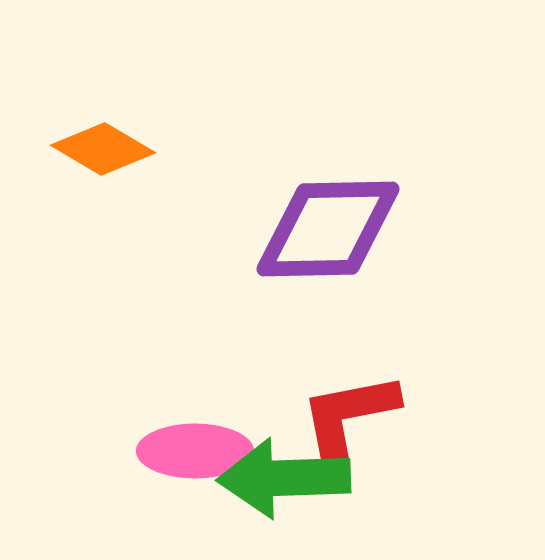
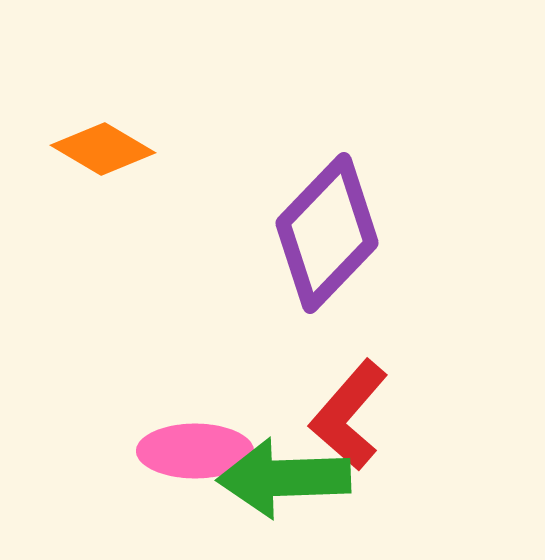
purple diamond: moved 1 px left, 4 px down; rotated 45 degrees counterclockwise
red L-shape: rotated 38 degrees counterclockwise
